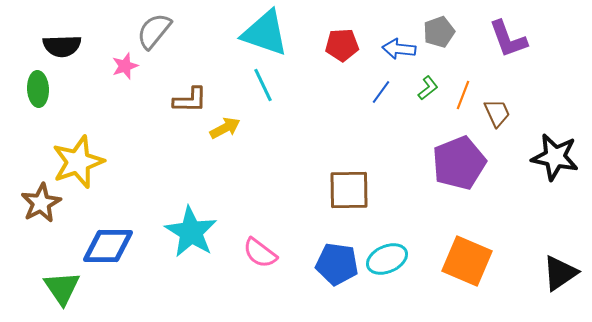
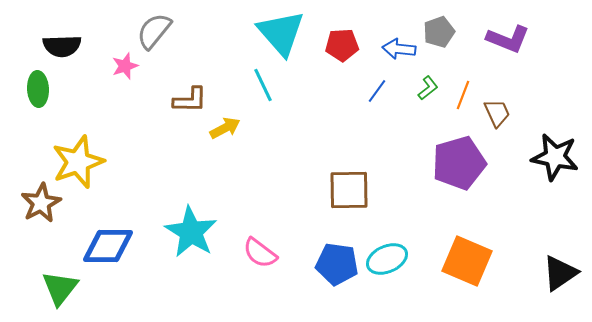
cyan triangle: moved 16 px right; rotated 30 degrees clockwise
purple L-shape: rotated 48 degrees counterclockwise
blue line: moved 4 px left, 1 px up
purple pentagon: rotated 6 degrees clockwise
green triangle: moved 2 px left; rotated 12 degrees clockwise
